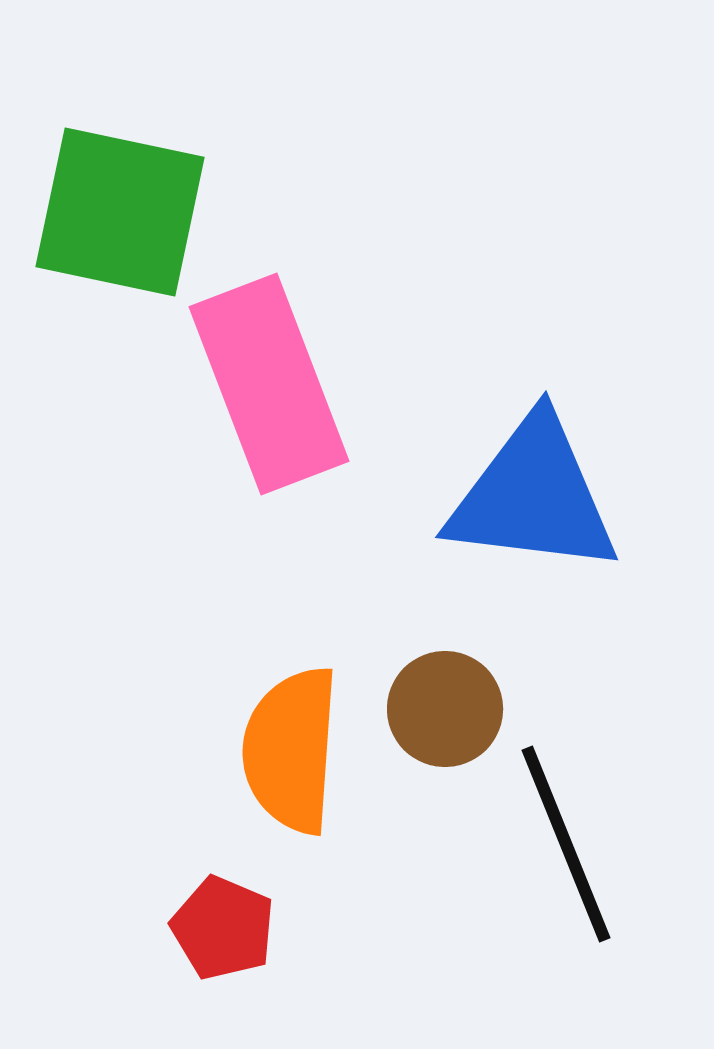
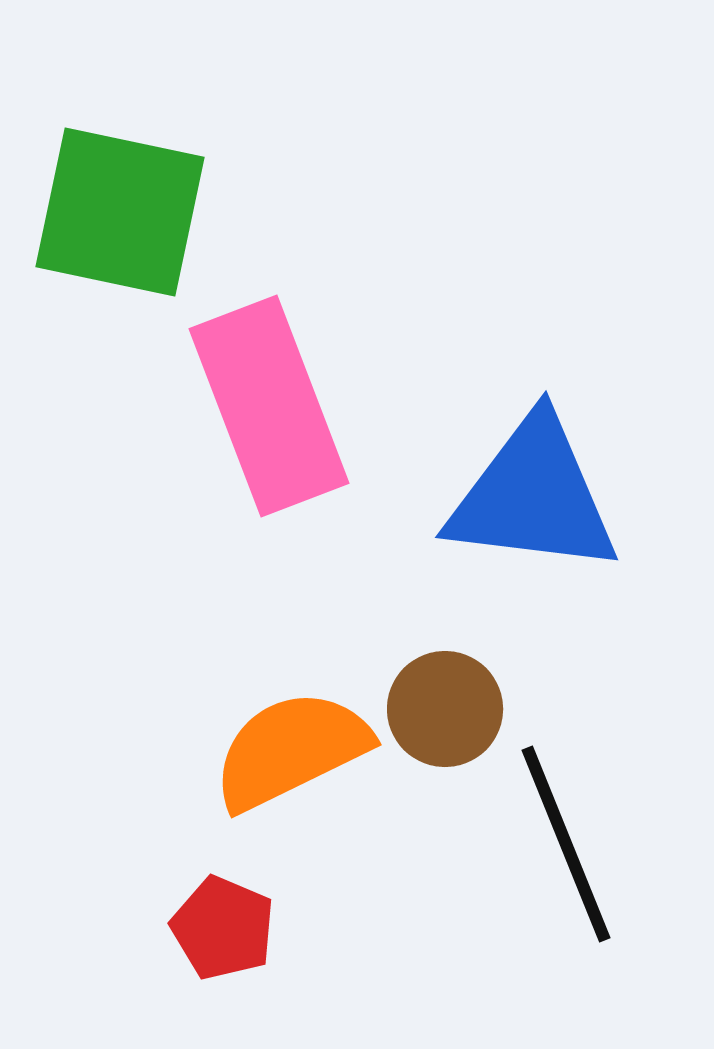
pink rectangle: moved 22 px down
orange semicircle: rotated 60 degrees clockwise
